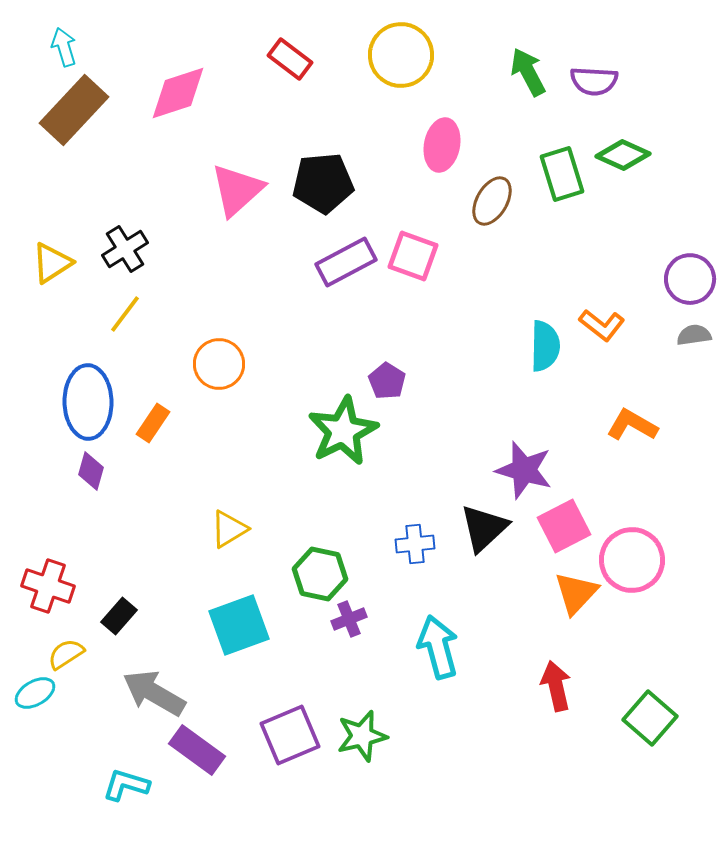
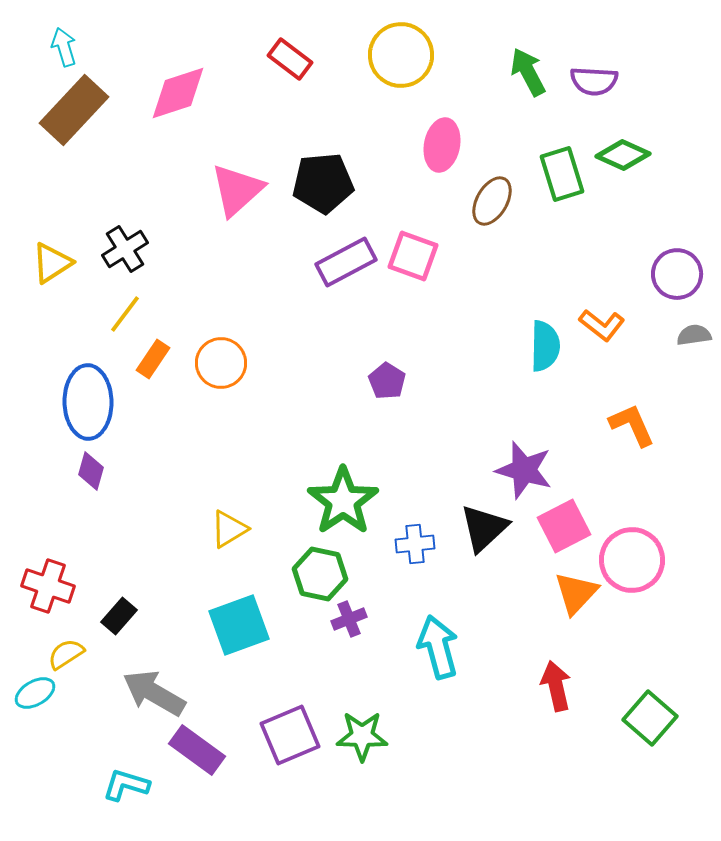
purple circle at (690, 279): moved 13 px left, 5 px up
orange circle at (219, 364): moved 2 px right, 1 px up
orange rectangle at (153, 423): moved 64 px up
orange L-shape at (632, 425): rotated 36 degrees clockwise
green star at (343, 431): moved 70 px down; rotated 8 degrees counterclockwise
green star at (362, 736): rotated 15 degrees clockwise
